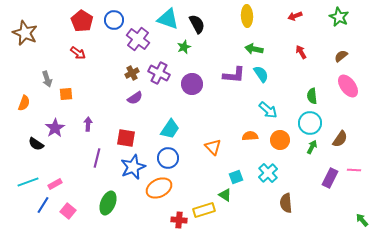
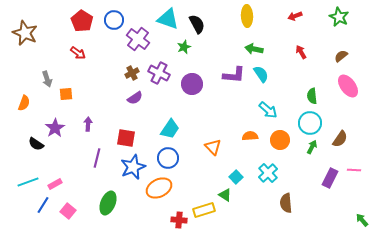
cyan square at (236, 177): rotated 24 degrees counterclockwise
